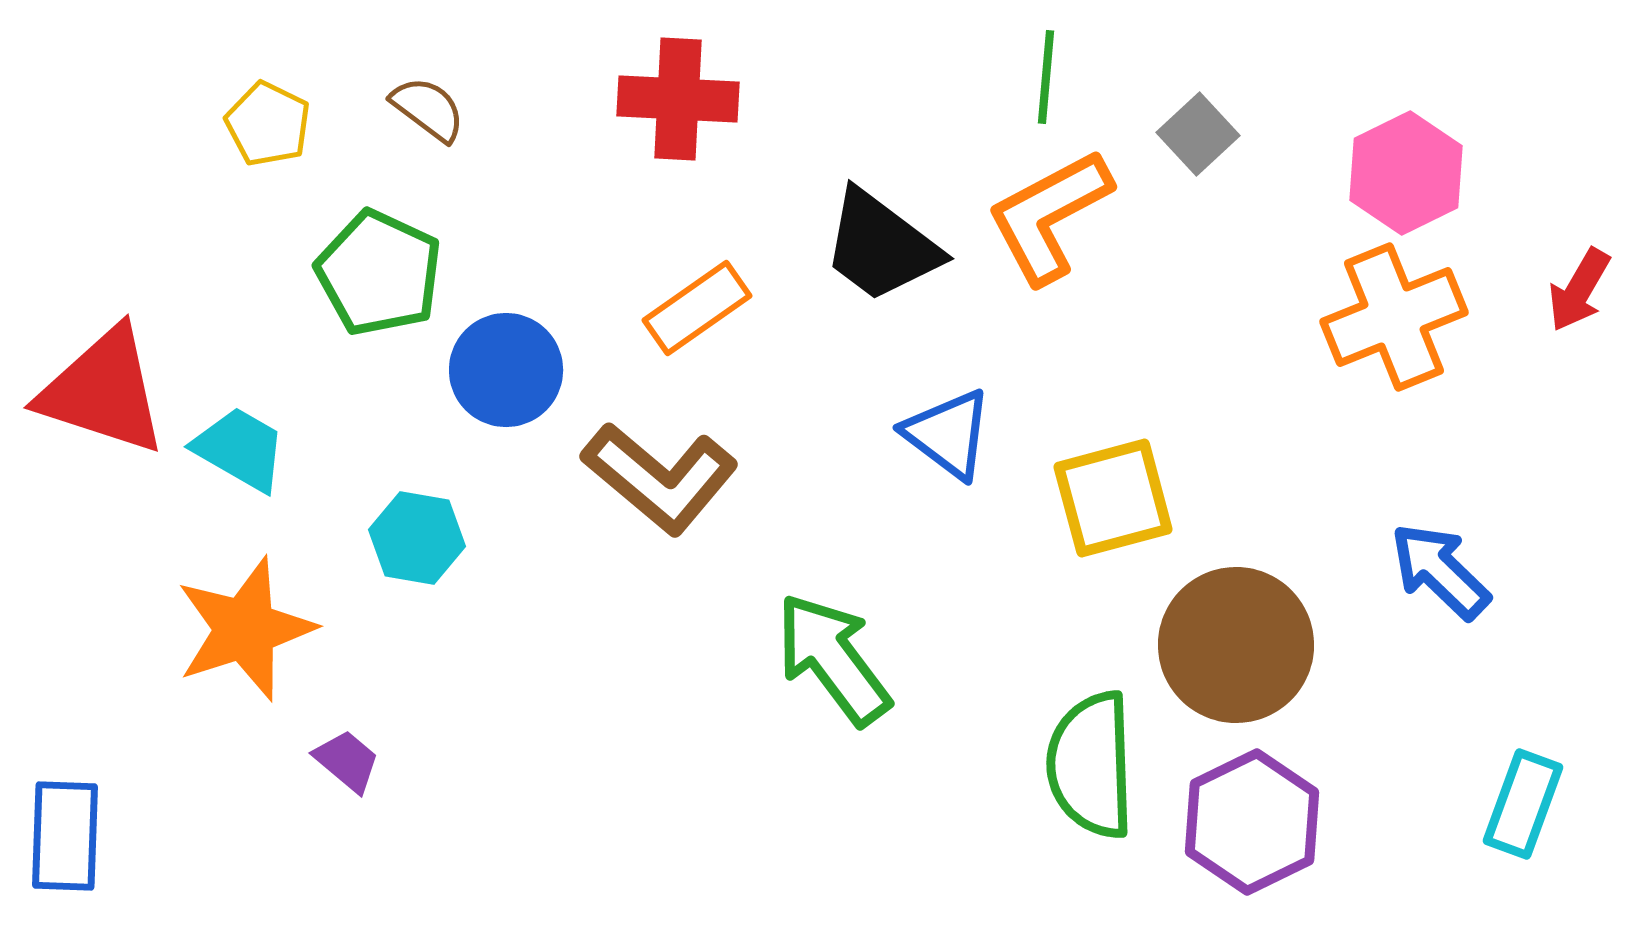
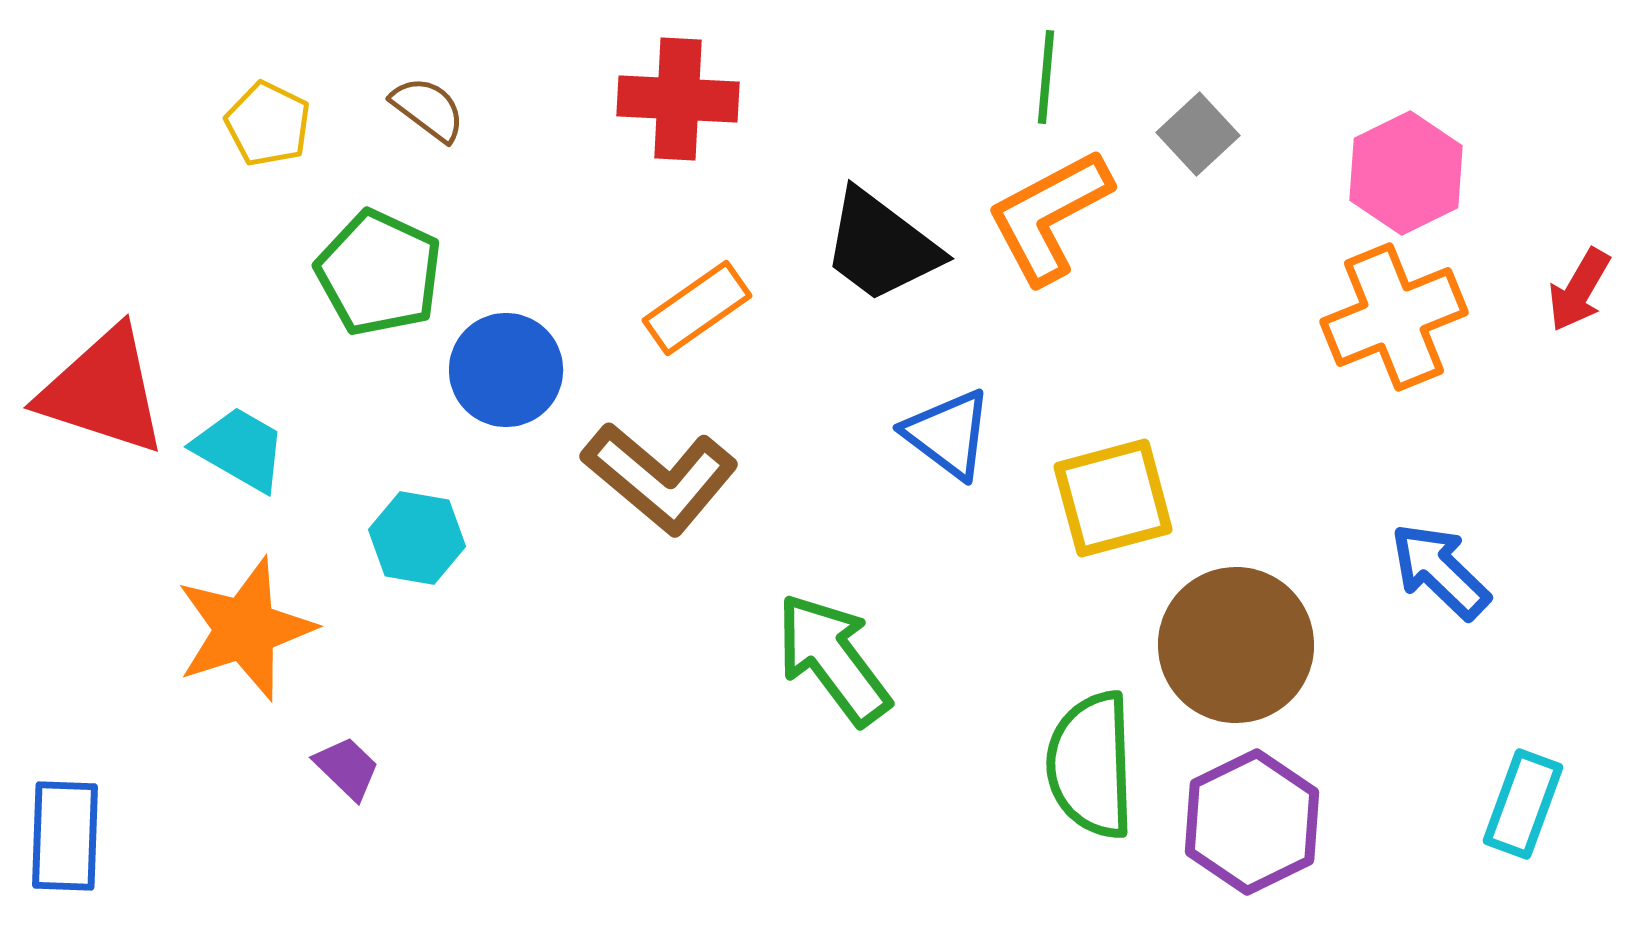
purple trapezoid: moved 7 px down; rotated 4 degrees clockwise
